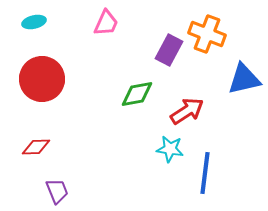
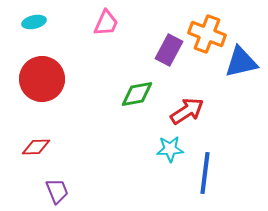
blue triangle: moved 3 px left, 17 px up
cyan star: rotated 12 degrees counterclockwise
